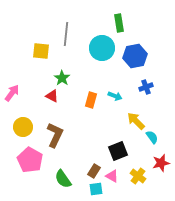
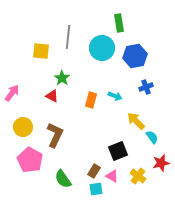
gray line: moved 2 px right, 3 px down
